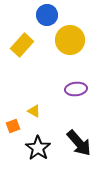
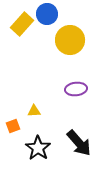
blue circle: moved 1 px up
yellow rectangle: moved 21 px up
yellow triangle: rotated 32 degrees counterclockwise
